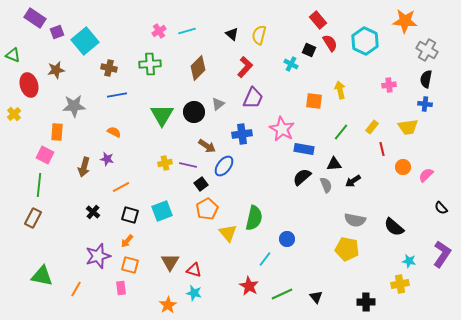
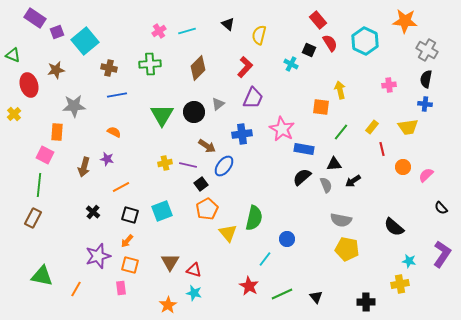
black triangle at (232, 34): moved 4 px left, 10 px up
orange square at (314, 101): moved 7 px right, 6 px down
gray semicircle at (355, 220): moved 14 px left
